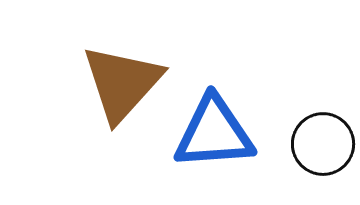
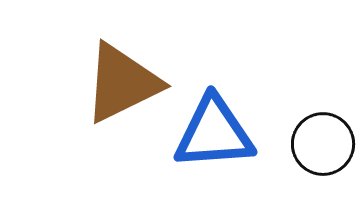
brown triangle: rotated 22 degrees clockwise
